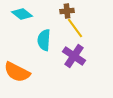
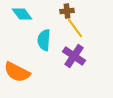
cyan diamond: rotated 15 degrees clockwise
